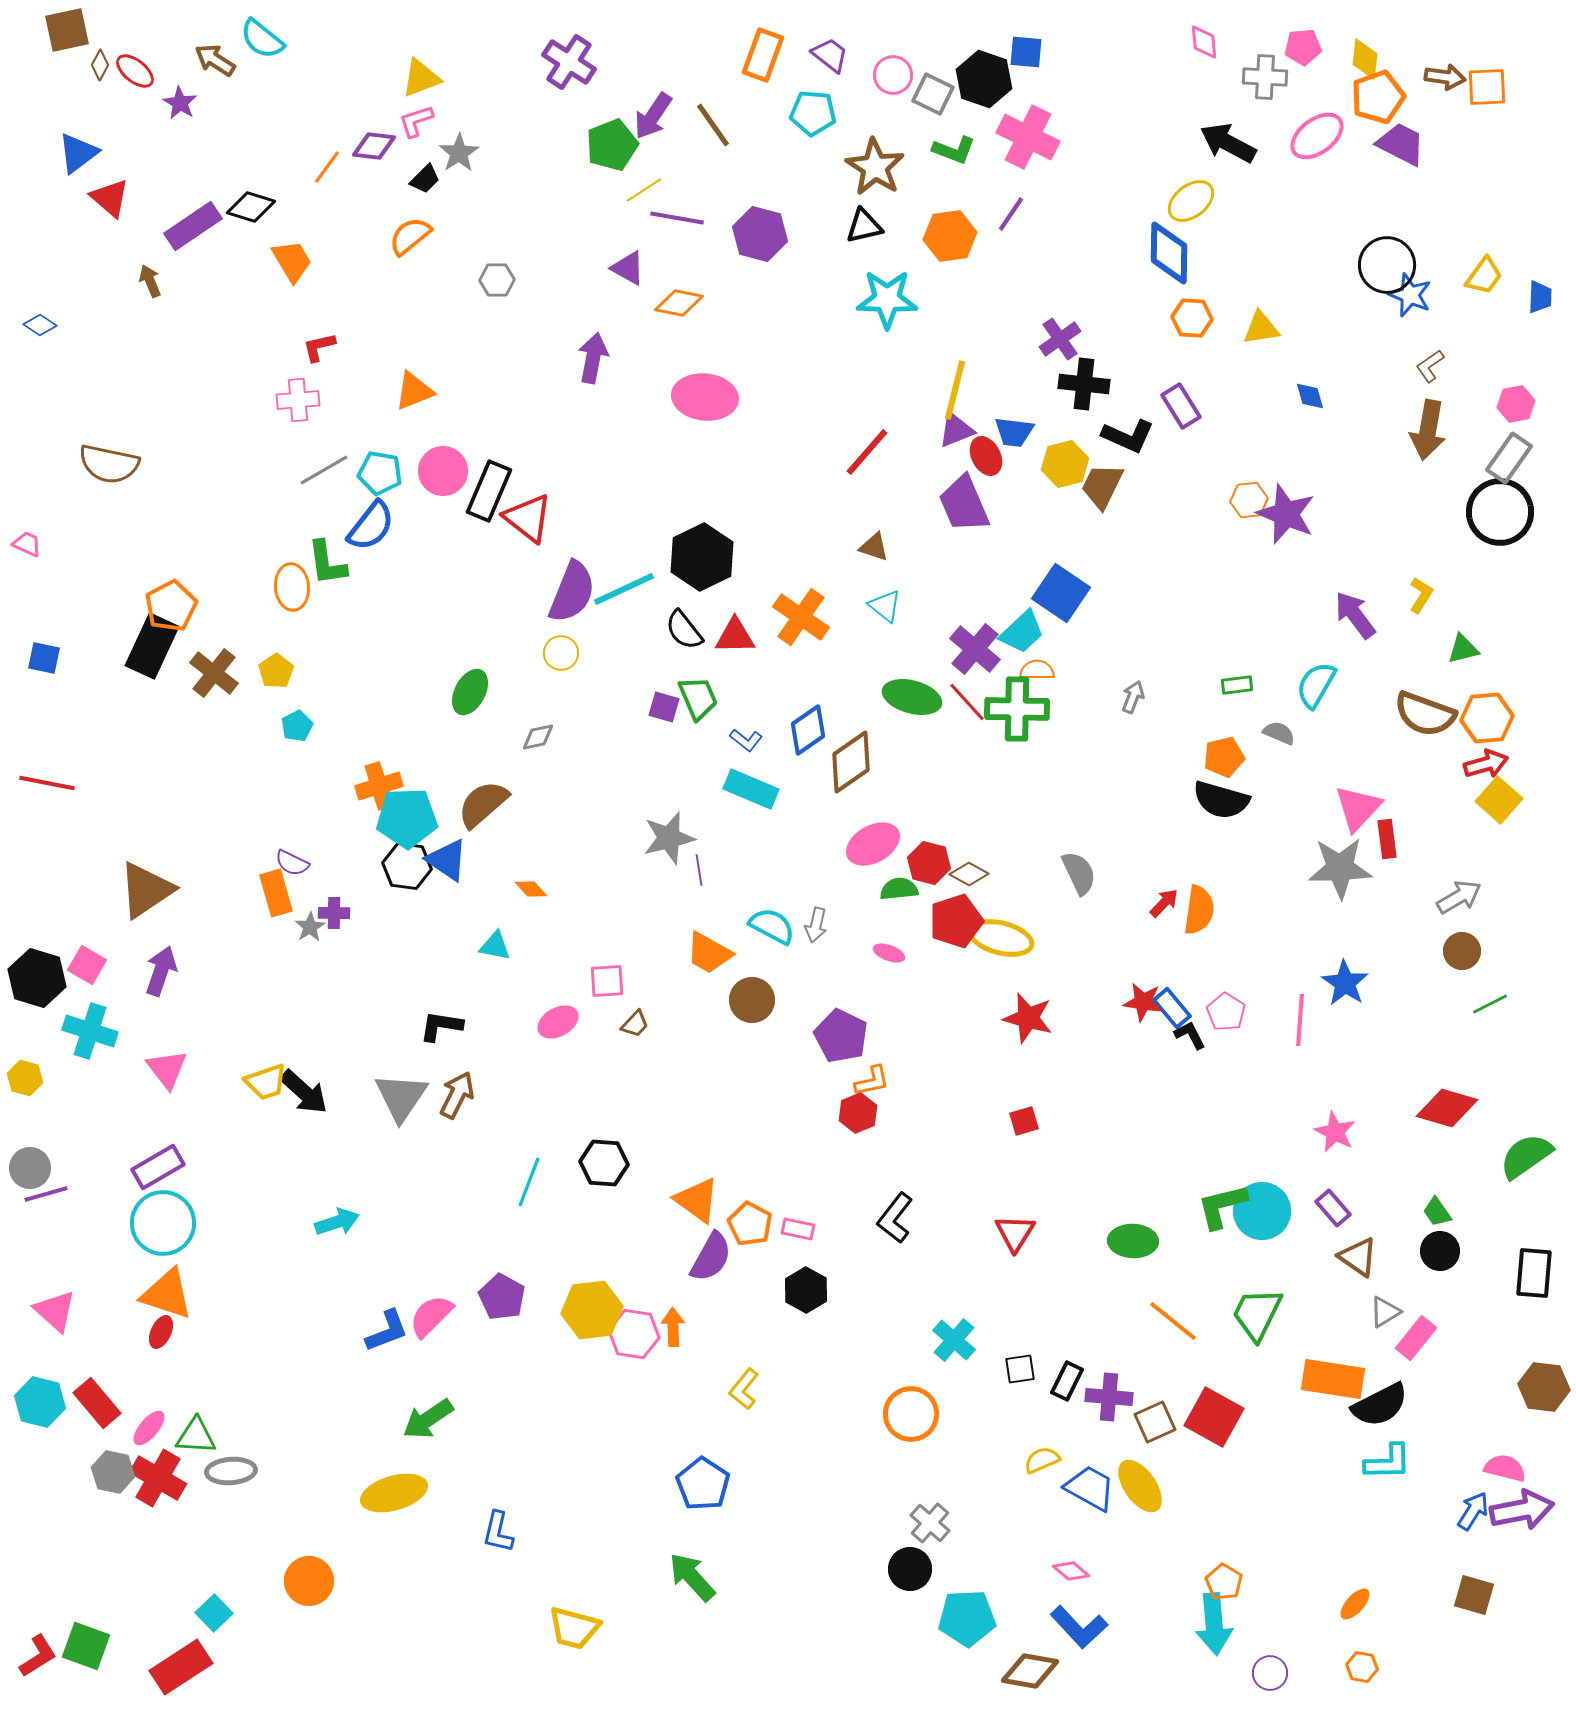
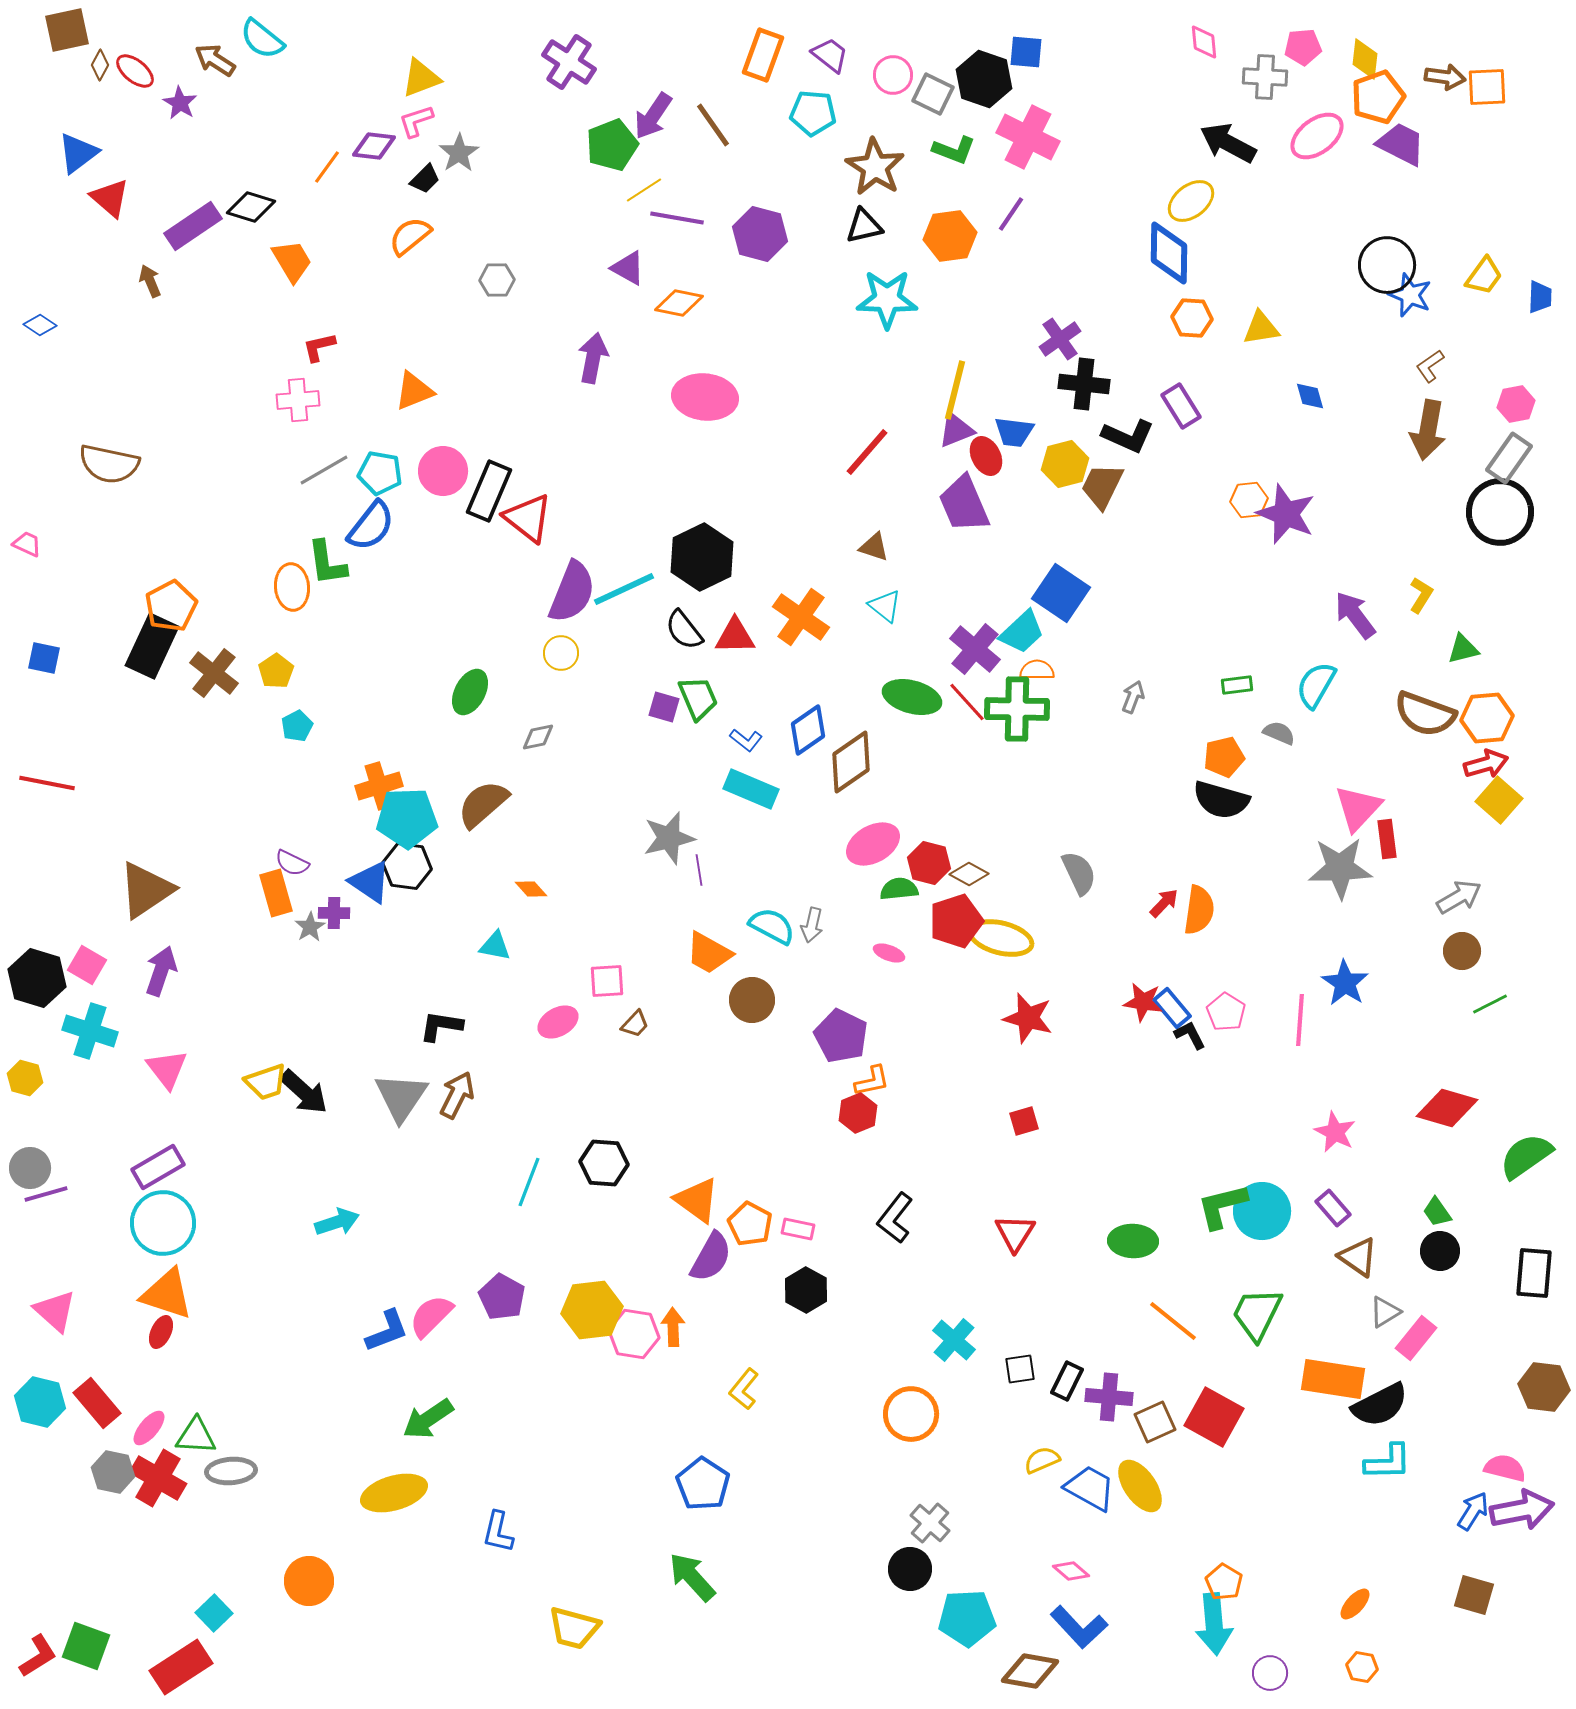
blue triangle at (447, 860): moved 77 px left, 22 px down
gray arrow at (816, 925): moved 4 px left
